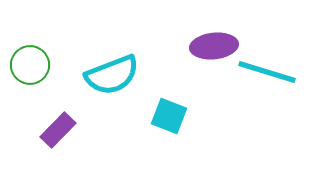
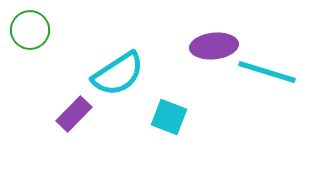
green circle: moved 35 px up
cyan semicircle: moved 6 px right, 1 px up; rotated 12 degrees counterclockwise
cyan square: moved 1 px down
purple rectangle: moved 16 px right, 16 px up
